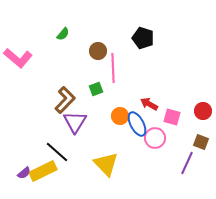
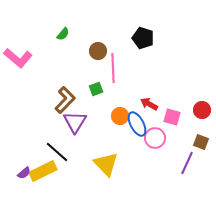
red circle: moved 1 px left, 1 px up
